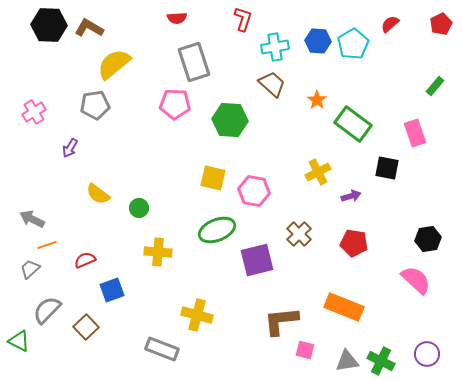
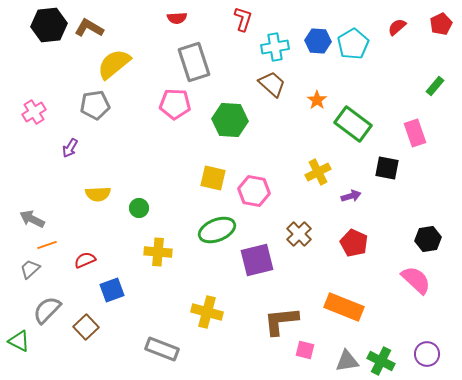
red semicircle at (390, 24): moved 7 px right, 3 px down
black hexagon at (49, 25): rotated 8 degrees counterclockwise
yellow semicircle at (98, 194): rotated 40 degrees counterclockwise
red pentagon at (354, 243): rotated 16 degrees clockwise
yellow cross at (197, 315): moved 10 px right, 3 px up
